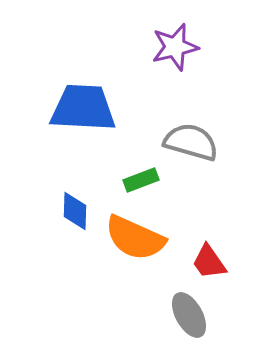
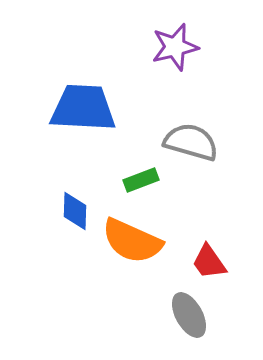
orange semicircle: moved 3 px left, 3 px down
